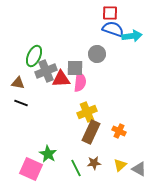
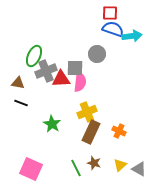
green star: moved 4 px right, 30 px up
brown star: rotated 24 degrees clockwise
